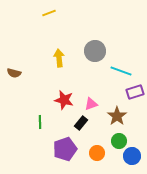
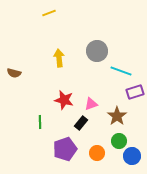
gray circle: moved 2 px right
